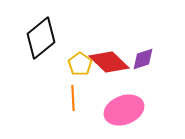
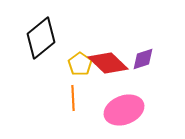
red diamond: moved 1 px left, 1 px down
